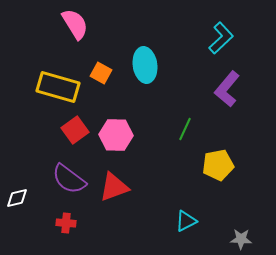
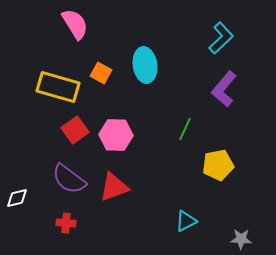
purple L-shape: moved 3 px left
